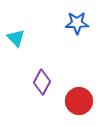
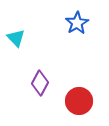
blue star: rotated 30 degrees counterclockwise
purple diamond: moved 2 px left, 1 px down
